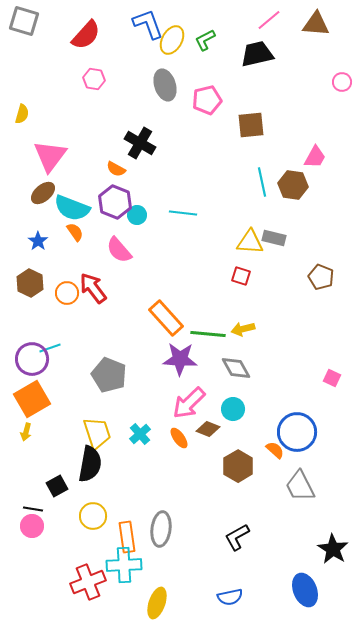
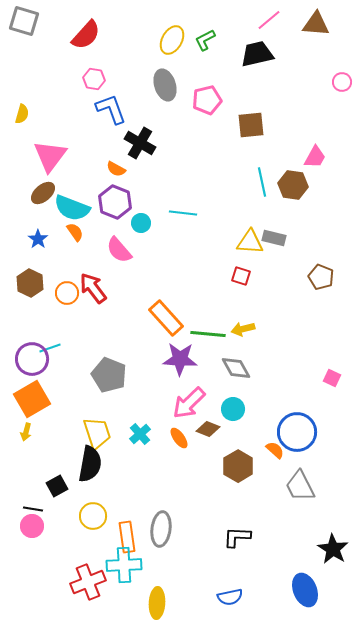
blue L-shape at (148, 24): moved 37 px left, 85 px down
cyan circle at (137, 215): moved 4 px right, 8 px down
blue star at (38, 241): moved 2 px up
black L-shape at (237, 537): rotated 32 degrees clockwise
yellow ellipse at (157, 603): rotated 16 degrees counterclockwise
